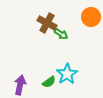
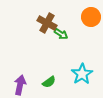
cyan star: moved 15 px right
